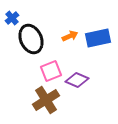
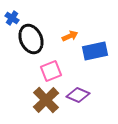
blue cross: rotated 16 degrees counterclockwise
blue rectangle: moved 3 px left, 13 px down
purple diamond: moved 1 px right, 15 px down
brown cross: rotated 12 degrees counterclockwise
